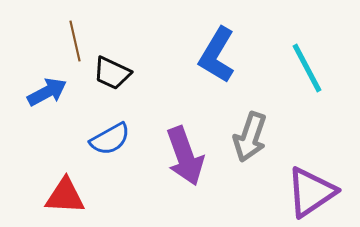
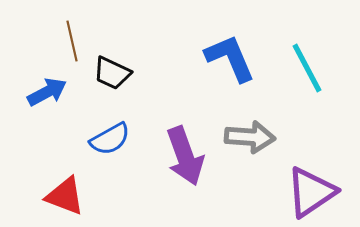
brown line: moved 3 px left
blue L-shape: moved 13 px right, 3 px down; rotated 126 degrees clockwise
gray arrow: rotated 105 degrees counterclockwise
red triangle: rotated 18 degrees clockwise
